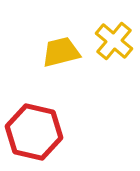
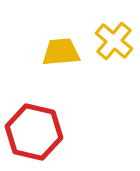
yellow trapezoid: rotated 9 degrees clockwise
